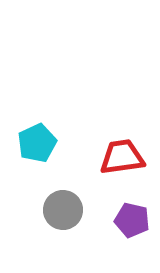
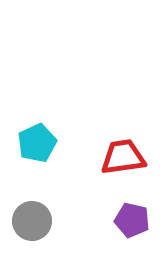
red trapezoid: moved 1 px right
gray circle: moved 31 px left, 11 px down
